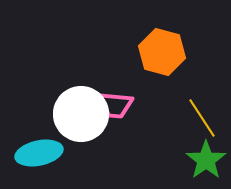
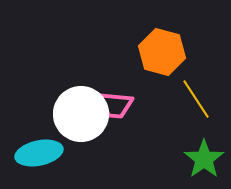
yellow line: moved 6 px left, 19 px up
green star: moved 2 px left, 1 px up
